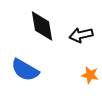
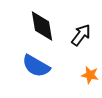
black arrow: rotated 140 degrees clockwise
blue semicircle: moved 11 px right, 4 px up
